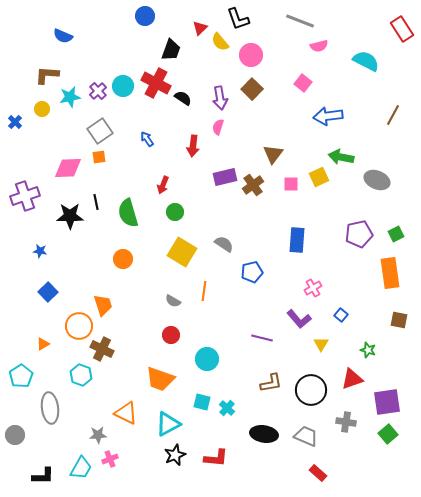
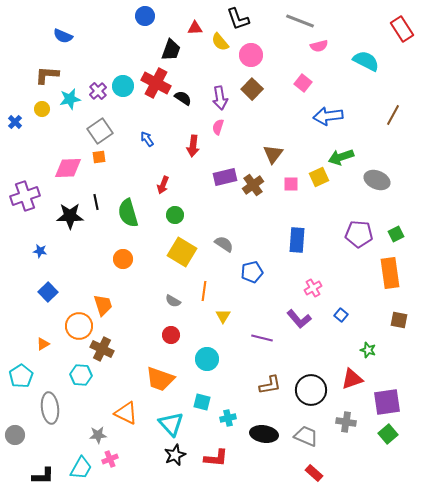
red triangle at (200, 28): moved 5 px left; rotated 42 degrees clockwise
cyan star at (70, 97): moved 2 px down
green arrow at (341, 157): rotated 30 degrees counterclockwise
green circle at (175, 212): moved 3 px down
purple pentagon at (359, 234): rotated 16 degrees clockwise
yellow triangle at (321, 344): moved 98 px left, 28 px up
cyan hexagon at (81, 375): rotated 15 degrees counterclockwise
brown L-shape at (271, 383): moved 1 px left, 2 px down
cyan cross at (227, 408): moved 1 px right, 10 px down; rotated 35 degrees clockwise
cyan triangle at (168, 424): moved 3 px right; rotated 44 degrees counterclockwise
red rectangle at (318, 473): moved 4 px left
